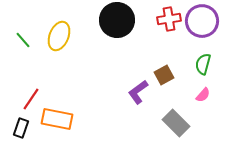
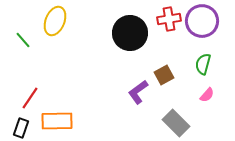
black circle: moved 13 px right, 13 px down
yellow ellipse: moved 4 px left, 15 px up
pink semicircle: moved 4 px right
red line: moved 1 px left, 1 px up
orange rectangle: moved 2 px down; rotated 12 degrees counterclockwise
